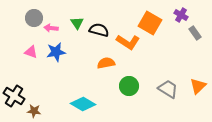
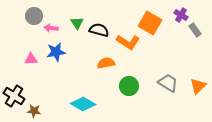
gray circle: moved 2 px up
gray rectangle: moved 3 px up
pink triangle: moved 7 px down; rotated 24 degrees counterclockwise
gray trapezoid: moved 6 px up
